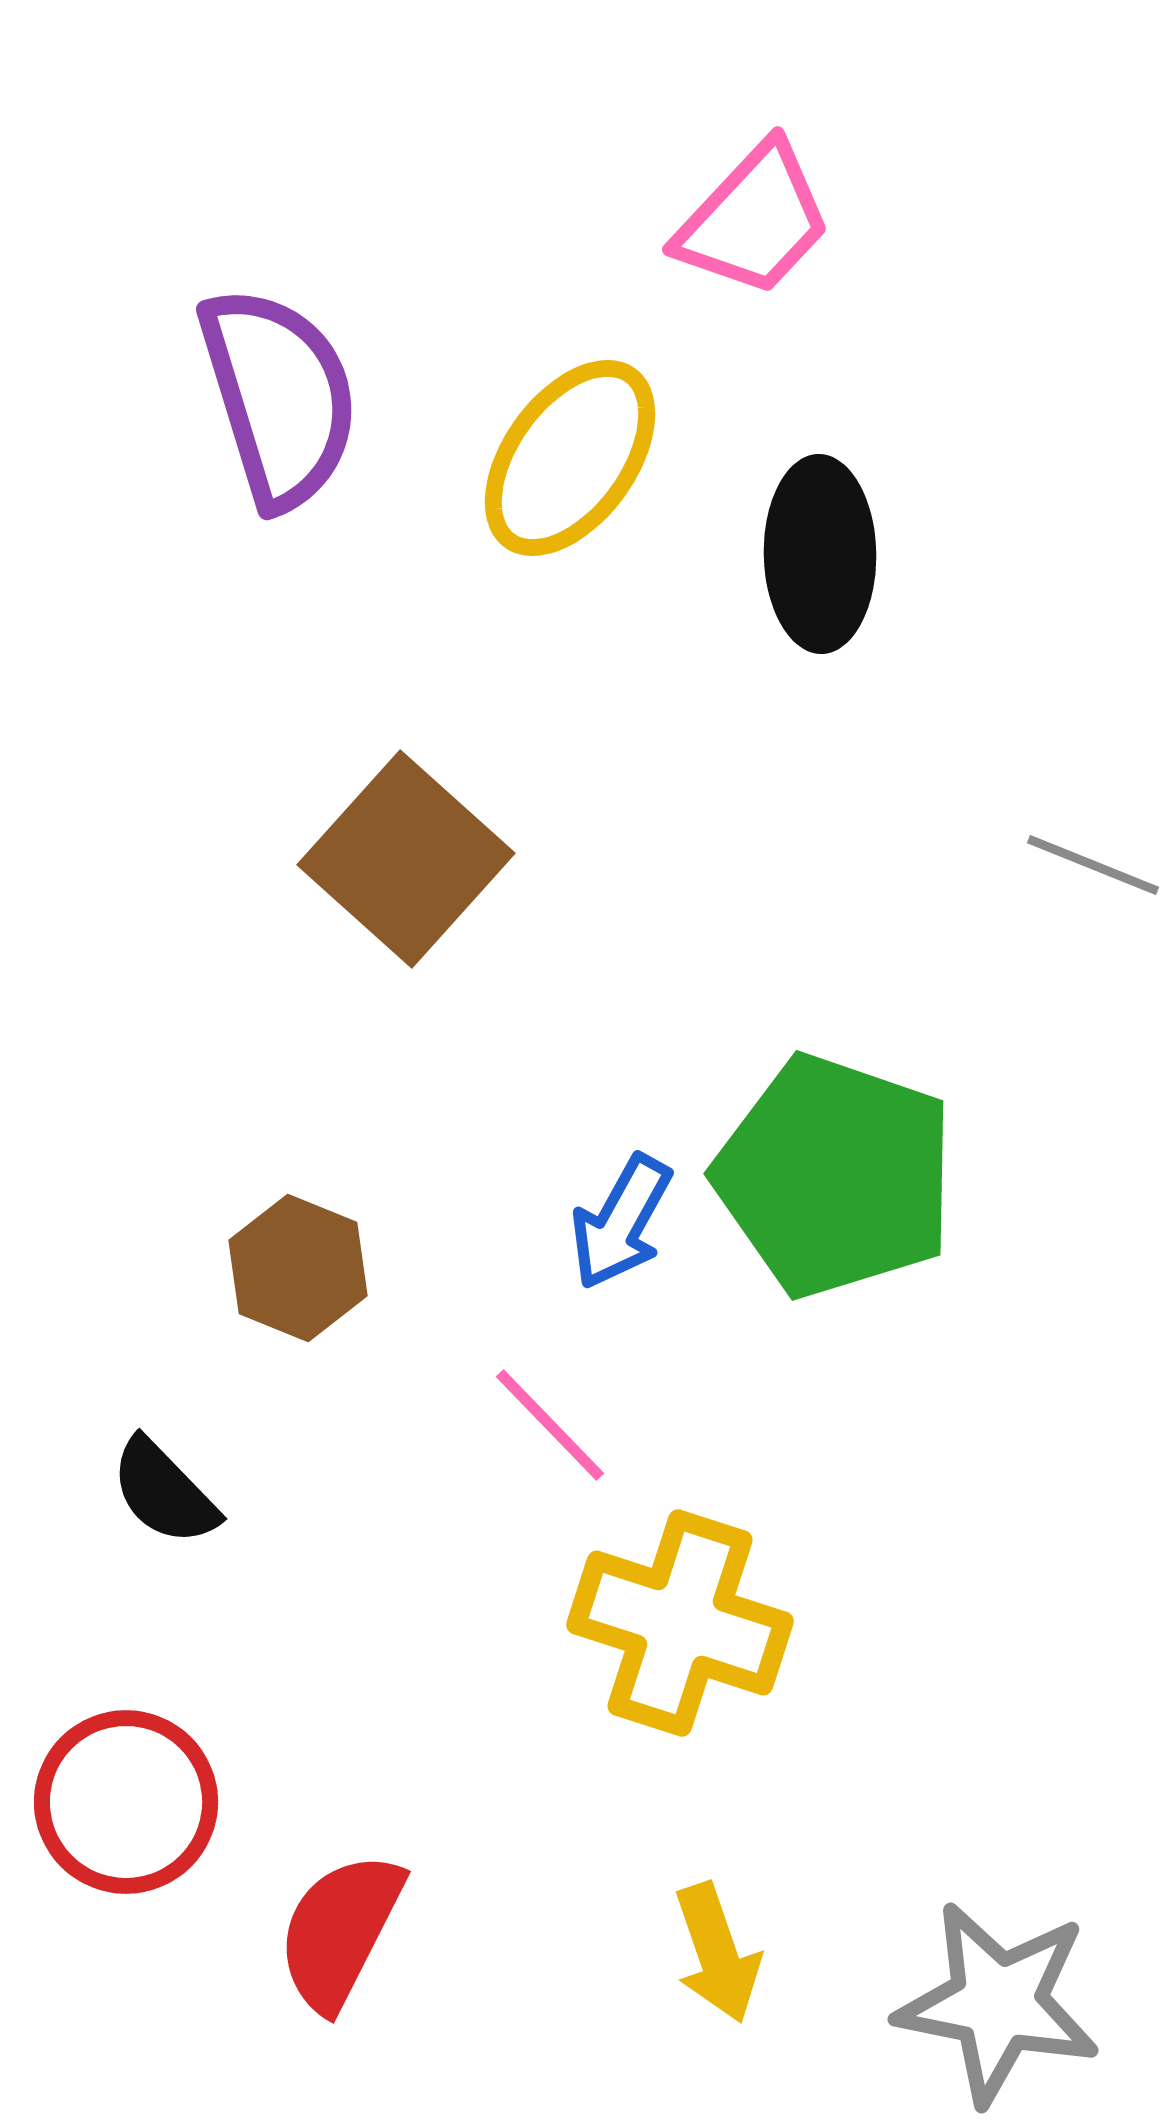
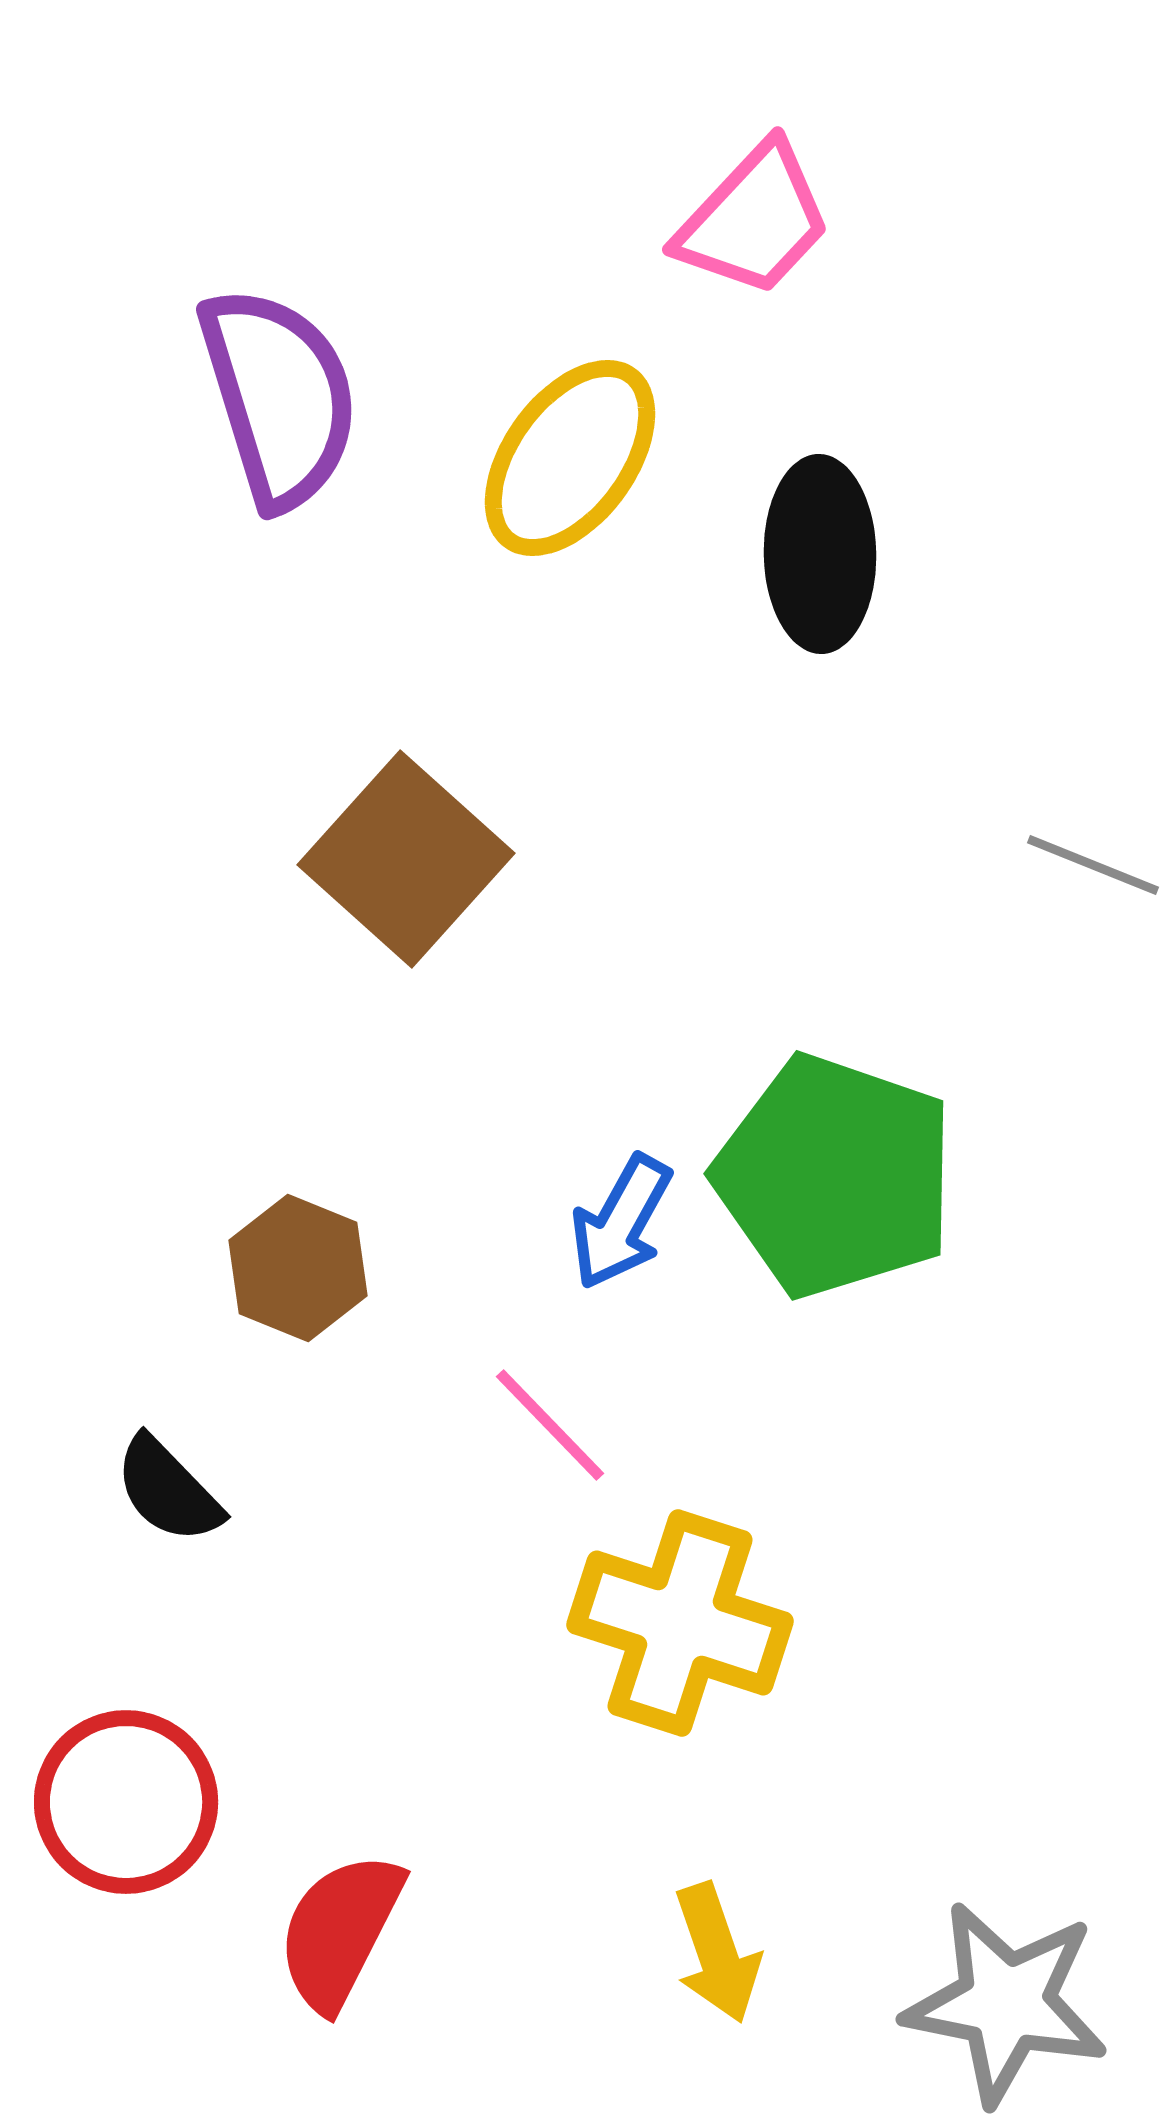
black semicircle: moved 4 px right, 2 px up
gray star: moved 8 px right
